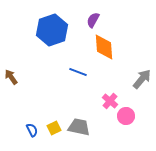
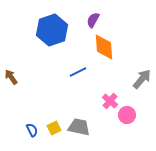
blue line: rotated 48 degrees counterclockwise
pink circle: moved 1 px right, 1 px up
